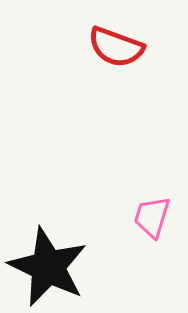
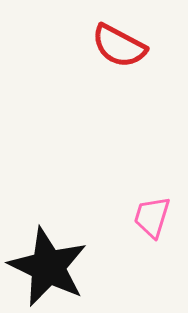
red semicircle: moved 3 px right, 1 px up; rotated 8 degrees clockwise
